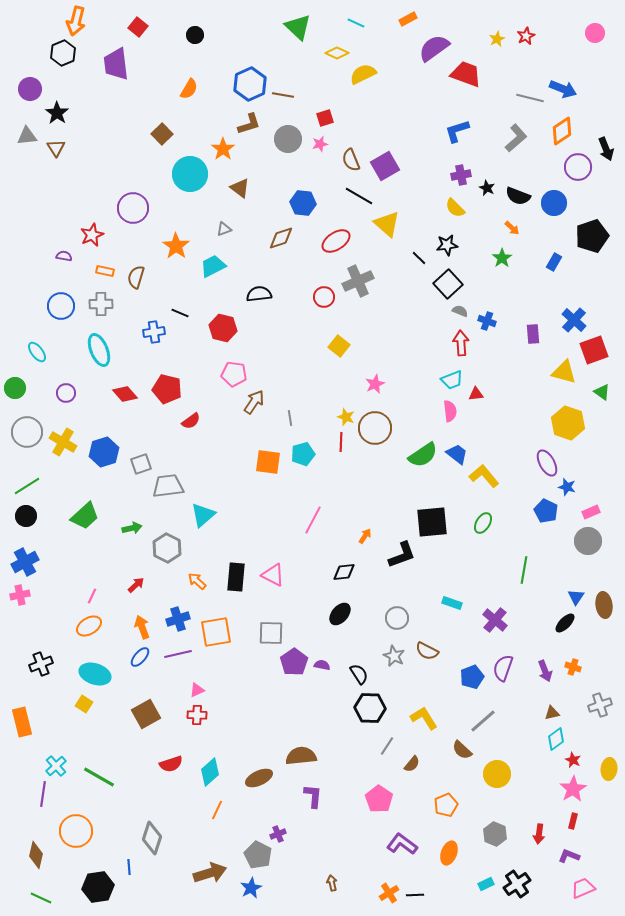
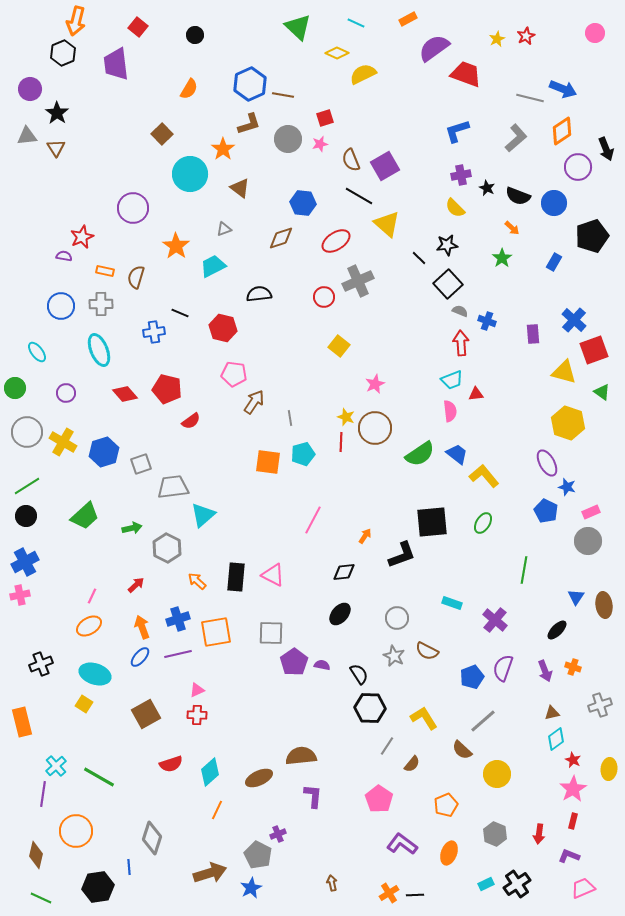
red star at (92, 235): moved 10 px left, 2 px down
green semicircle at (423, 455): moved 3 px left, 1 px up
gray trapezoid at (168, 486): moved 5 px right, 1 px down
black ellipse at (565, 623): moved 8 px left, 7 px down
